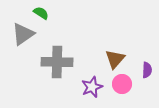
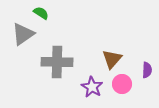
brown triangle: moved 3 px left
purple star: rotated 20 degrees counterclockwise
